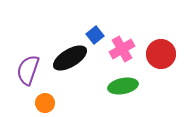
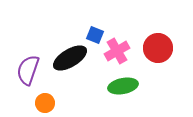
blue square: rotated 30 degrees counterclockwise
pink cross: moved 5 px left, 2 px down
red circle: moved 3 px left, 6 px up
